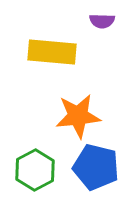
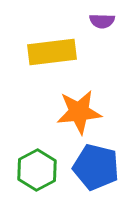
yellow rectangle: rotated 12 degrees counterclockwise
orange star: moved 1 px right, 4 px up
green hexagon: moved 2 px right
